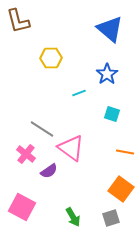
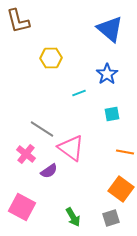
cyan square: rotated 28 degrees counterclockwise
